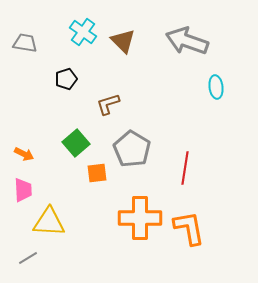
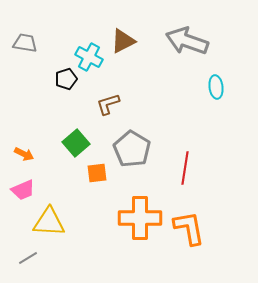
cyan cross: moved 6 px right, 25 px down; rotated 8 degrees counterclockwise
brown triangle: rotated 48 degrees clockwise
pink trapezoid: rotated 70 degrees clockwise
